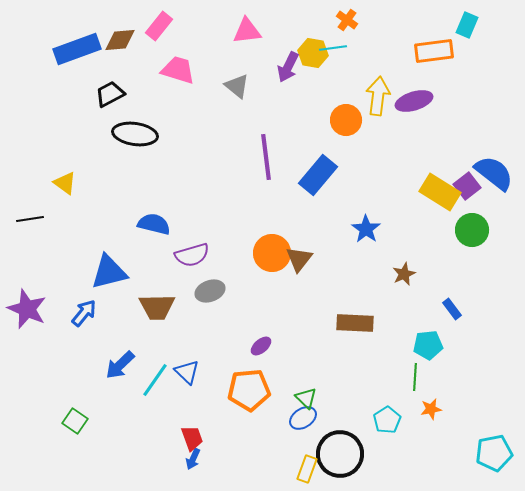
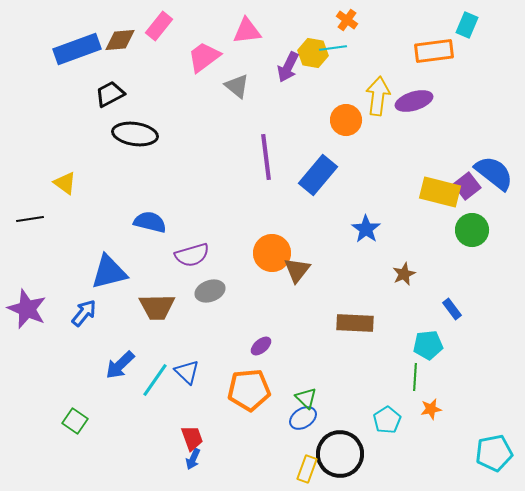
pink trapezoid at (178, 70): moved 26 px right, 13 px up; rotated 54 degrees counterclockwise
yellow rectangle at (440, 192): rotated 18 degrees counterclockwise
blue semicircle at (154, 224): moved 4 px left, 2 px up
brown triangle at (299, 259): moved 2 px left, 11 px down
